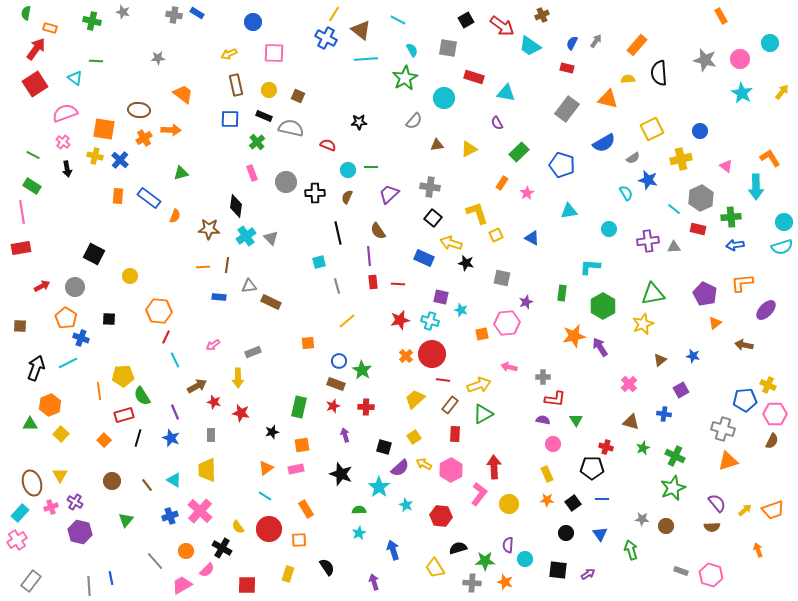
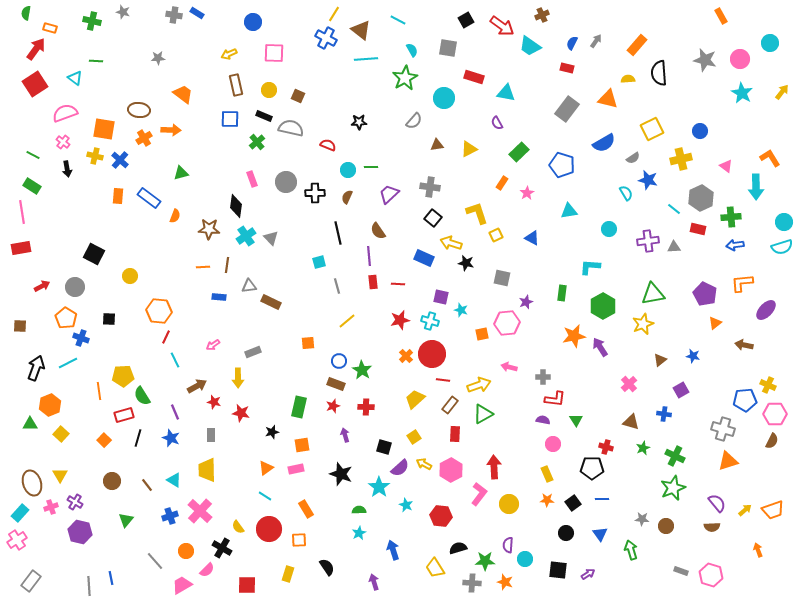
pink rectangle at (252, 173): moved 6 px down
